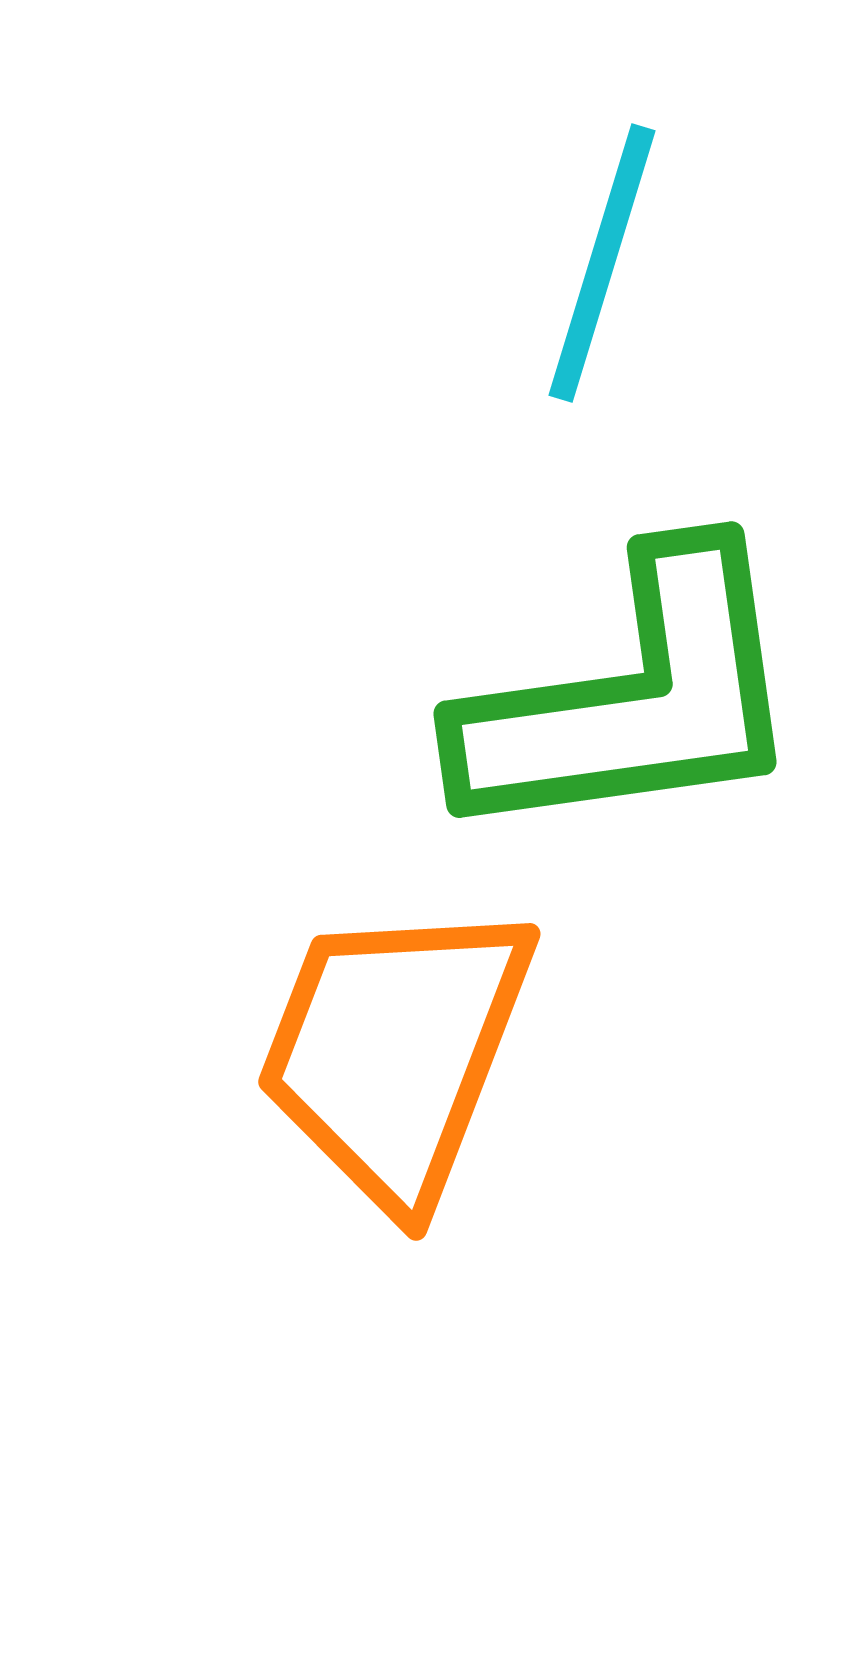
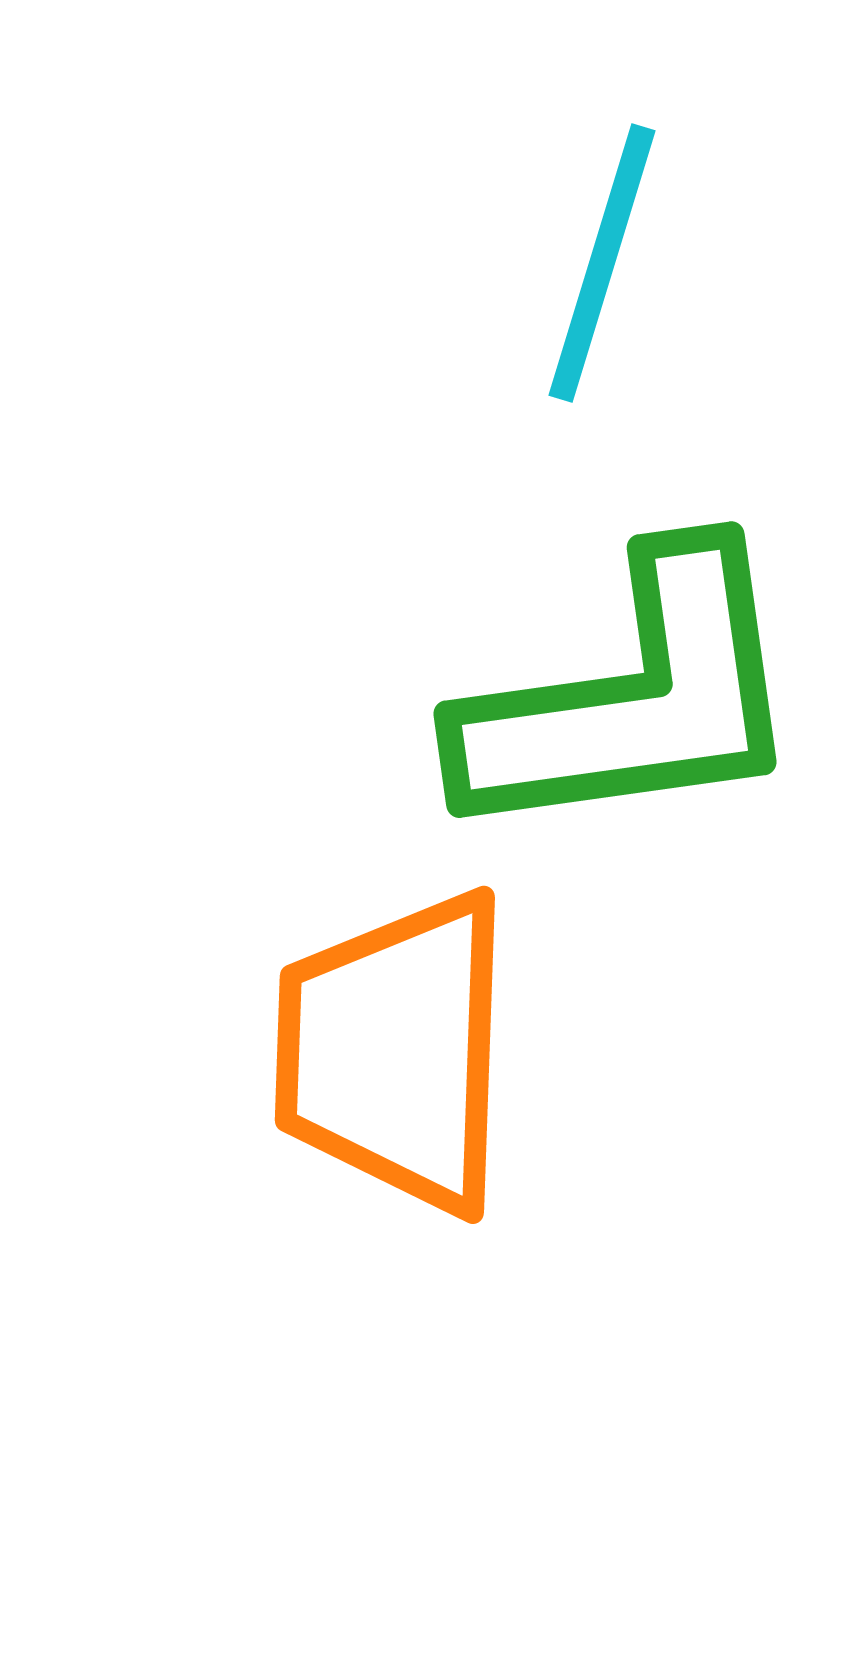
orange trapezoid: rotated 19 degrees counterclockwise
